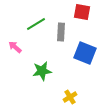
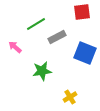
red square: rotated 18 degrees counterclockwise
gray rectangle: moved 4 px left, 5 px down; rotated 60 degrees clockwise
